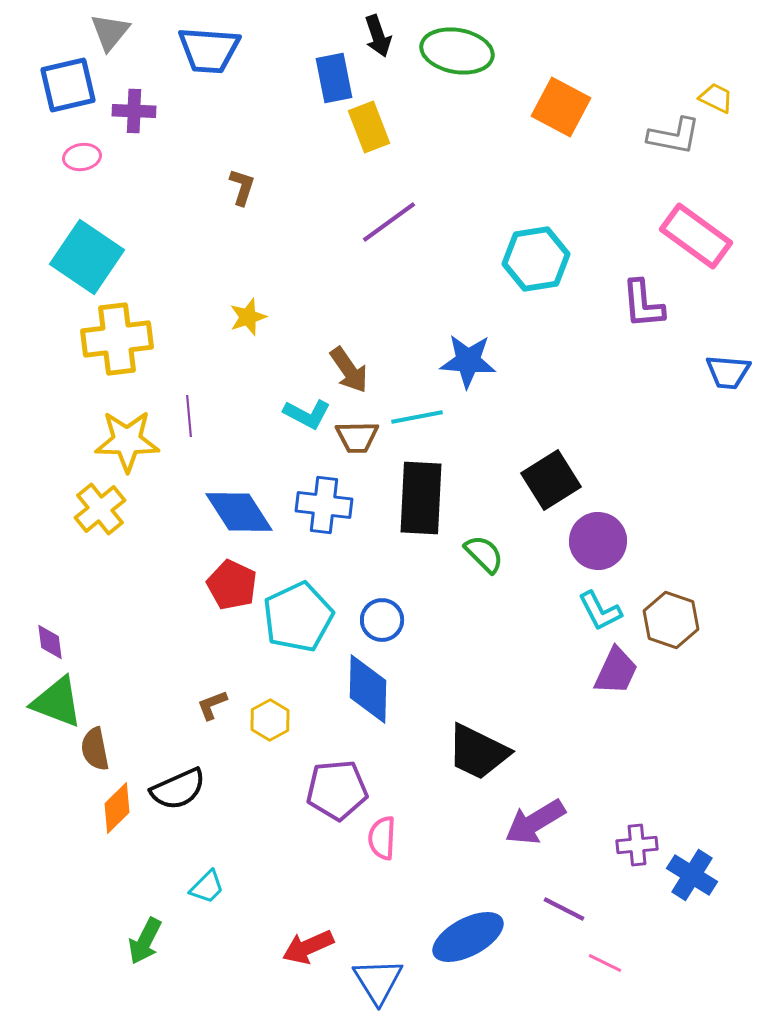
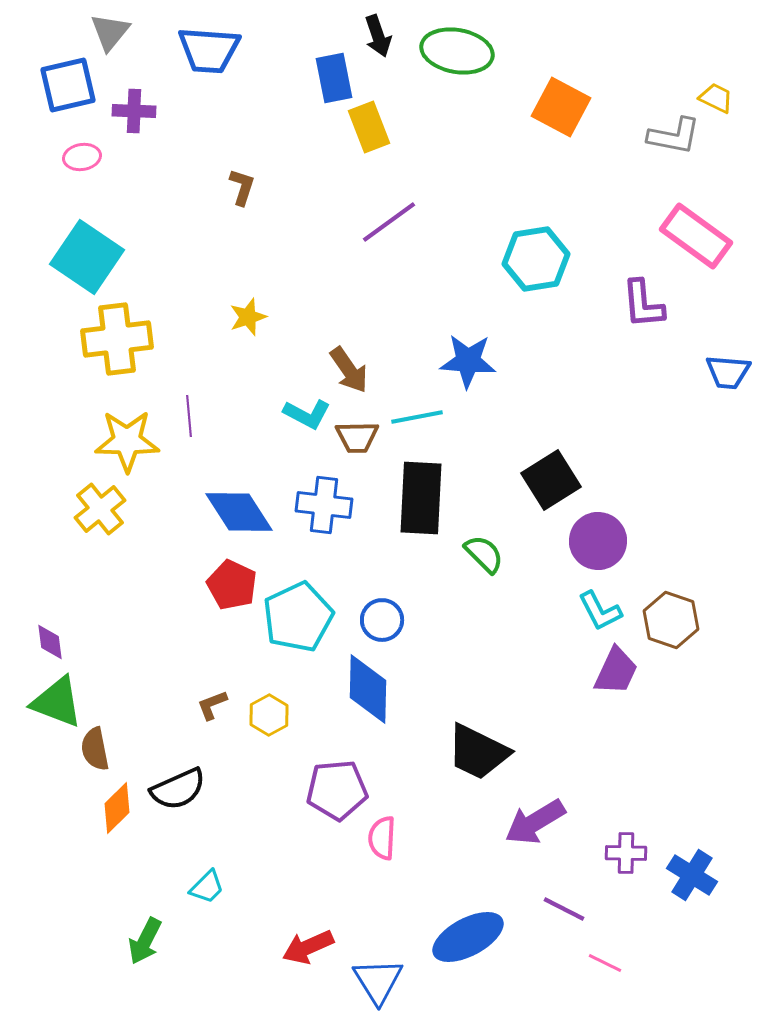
yellow hexagon at (270, 720): moved 1 px left, 5 px up
purple cross at (637, 845): moved 11 px left, 8 px down; rotated 6 degrees clockwise
